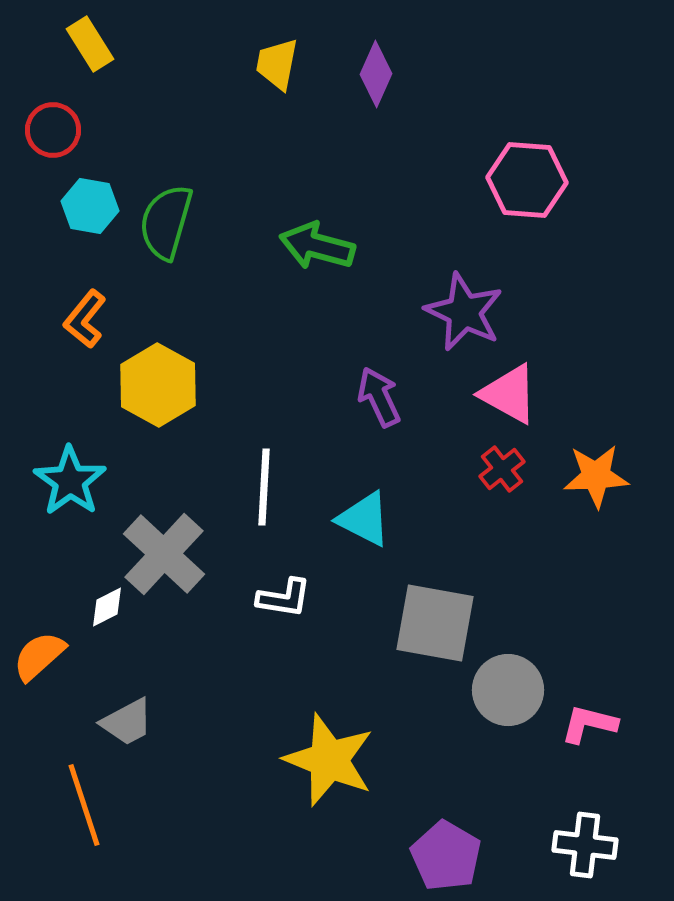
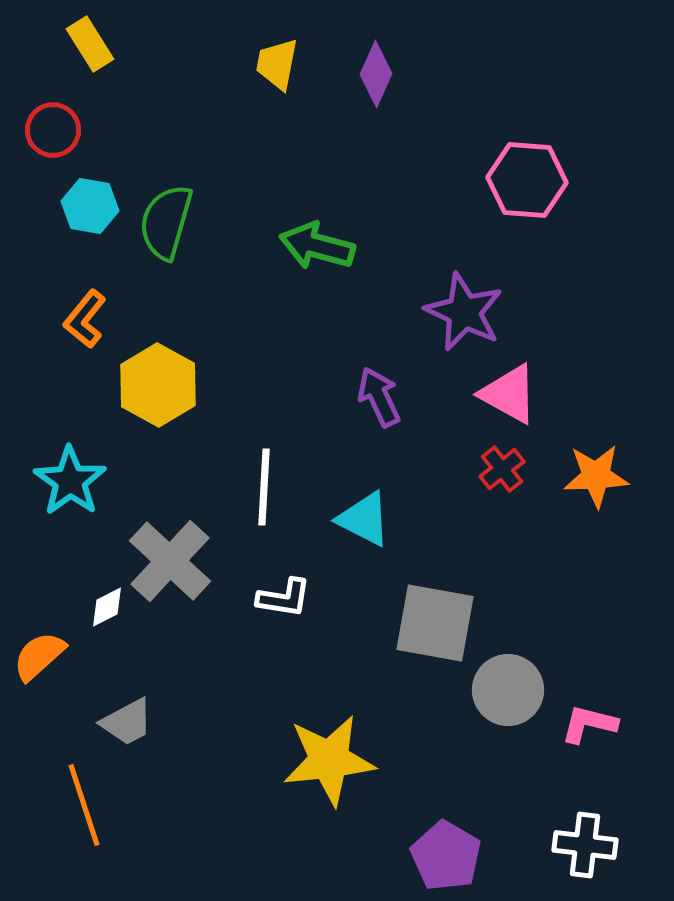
gray cross: moved 6 px right, 7 px down
yellow star: rotated 28 degrees counterclockwise
